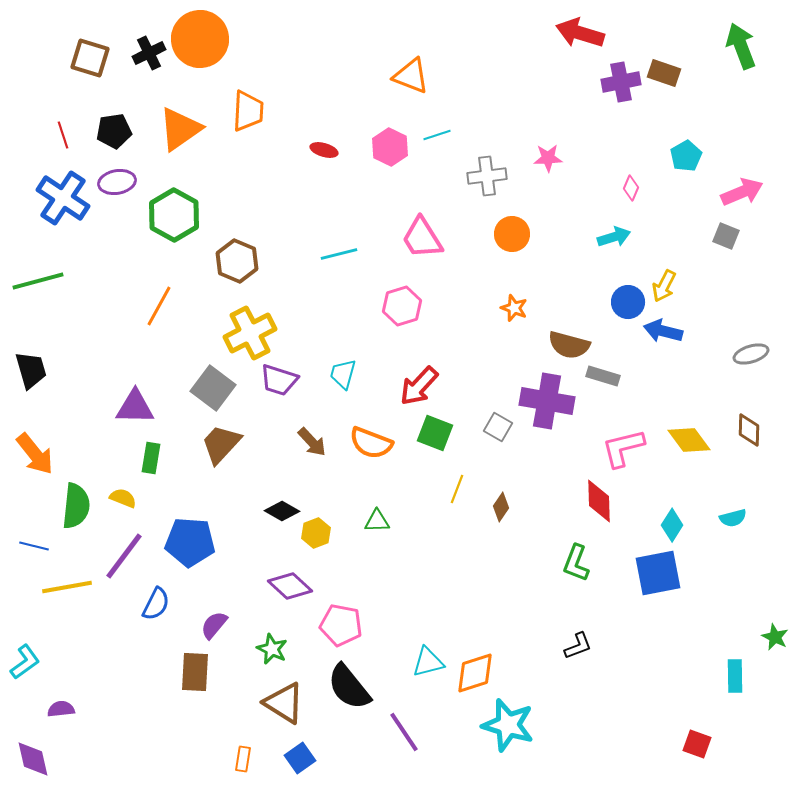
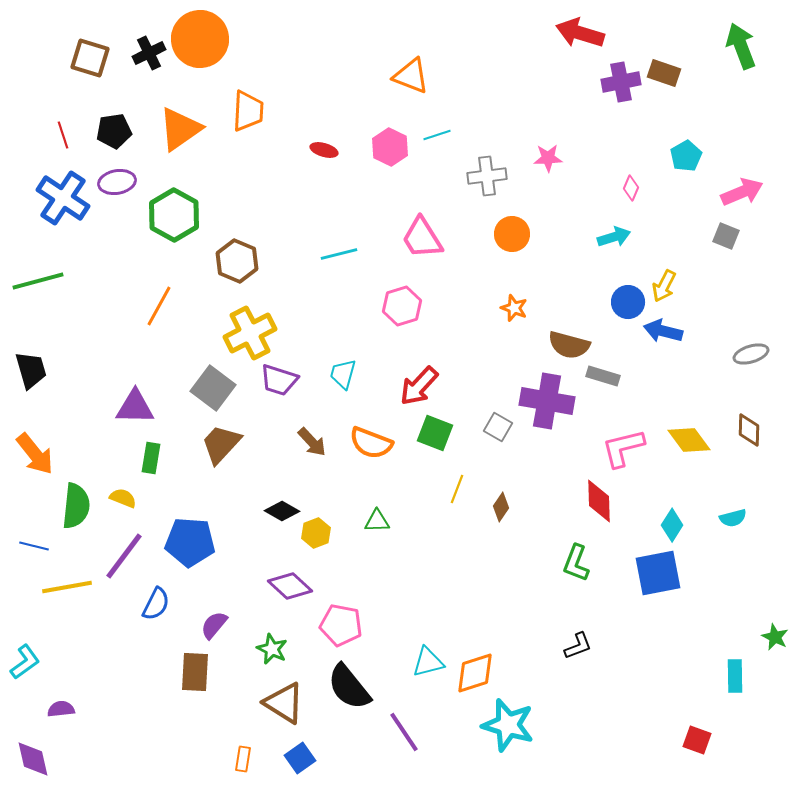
red square at (697, 744): moved 4 px up
